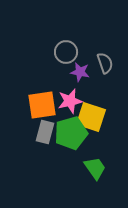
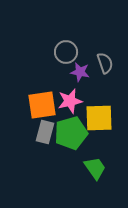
yellow square: moved 8 px right, 1 px down; rotated 20 degrees counterclockwise
